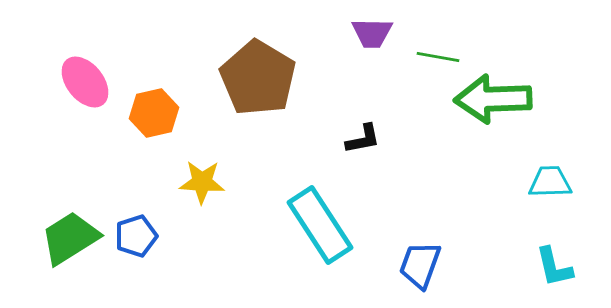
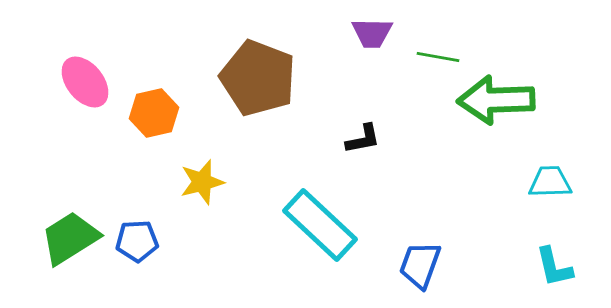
brown pentagon: rotated 10 degrees counterclockwise
green arrow: moved 3 px right, 1 px down
yellow star: rotated 18 degrees counterclockwise
cyan rectangle: rotated 14 degrees counterclockwise
blue pentagon: moved 1 px right, 5 px down; rotated 15 degrees clockwise
